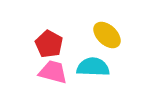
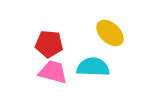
yellow ellipse: moved 3 px right, 2 px up
red pentagon: rotated 24 degrees counterclockwise
